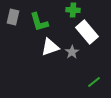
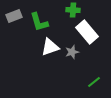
gray rectangle: moved 1 px right, 1 px up; rotated 56 degrees clockwise
gray star: rotated 16 degrees clockwise
